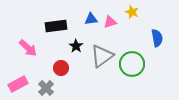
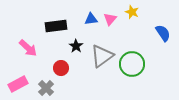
pink triangle: moved 3 px up; rotated 32 degrees counterclockwise
blue semicircle: moved 6 px right, 5 px up; rotated 24 degrees counterclockwise
